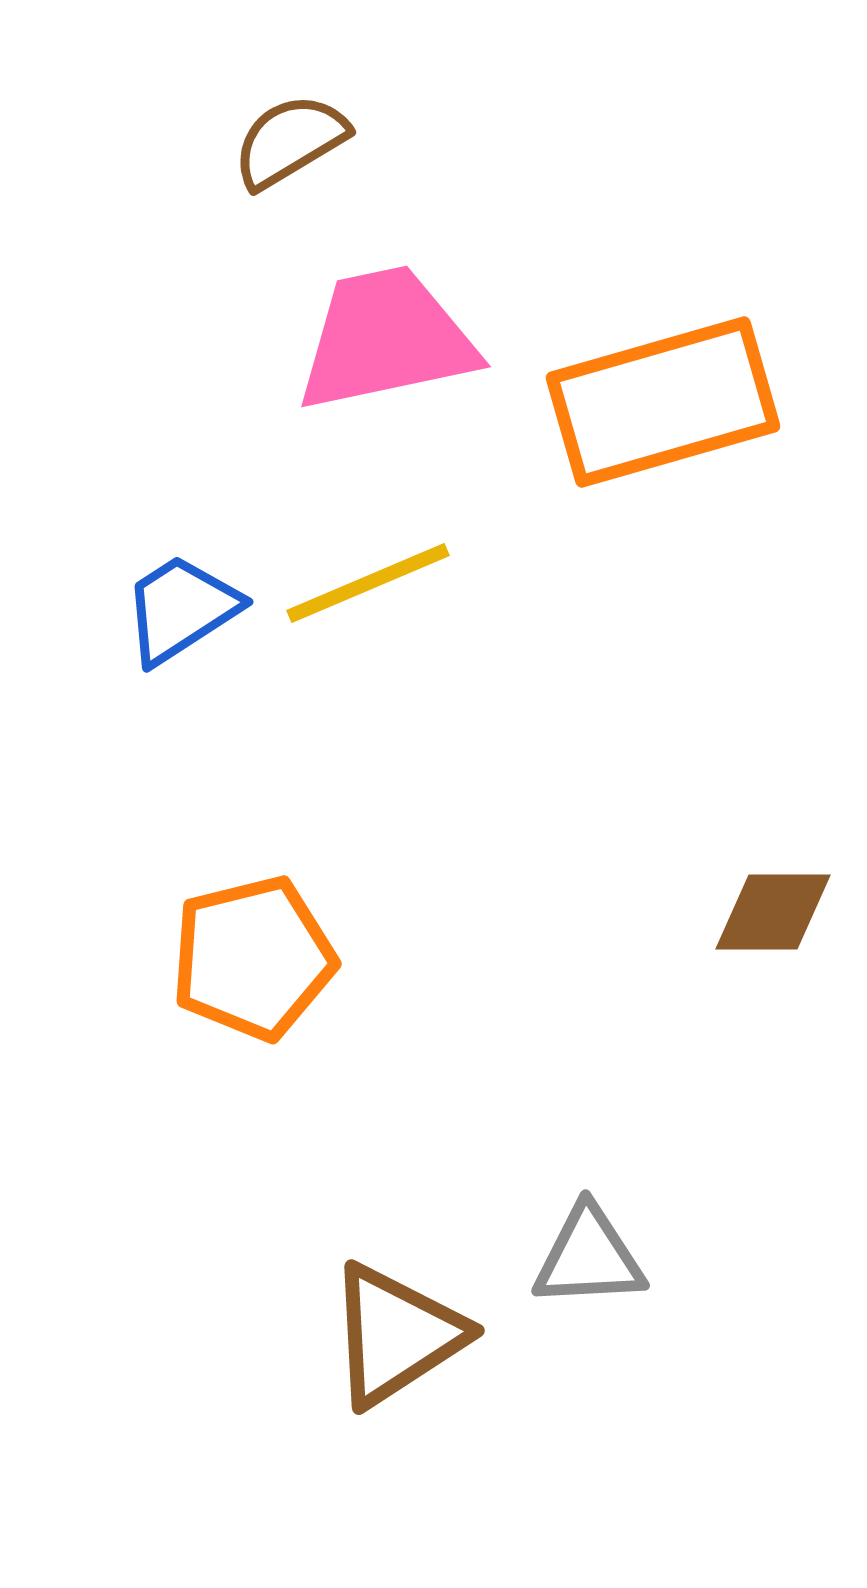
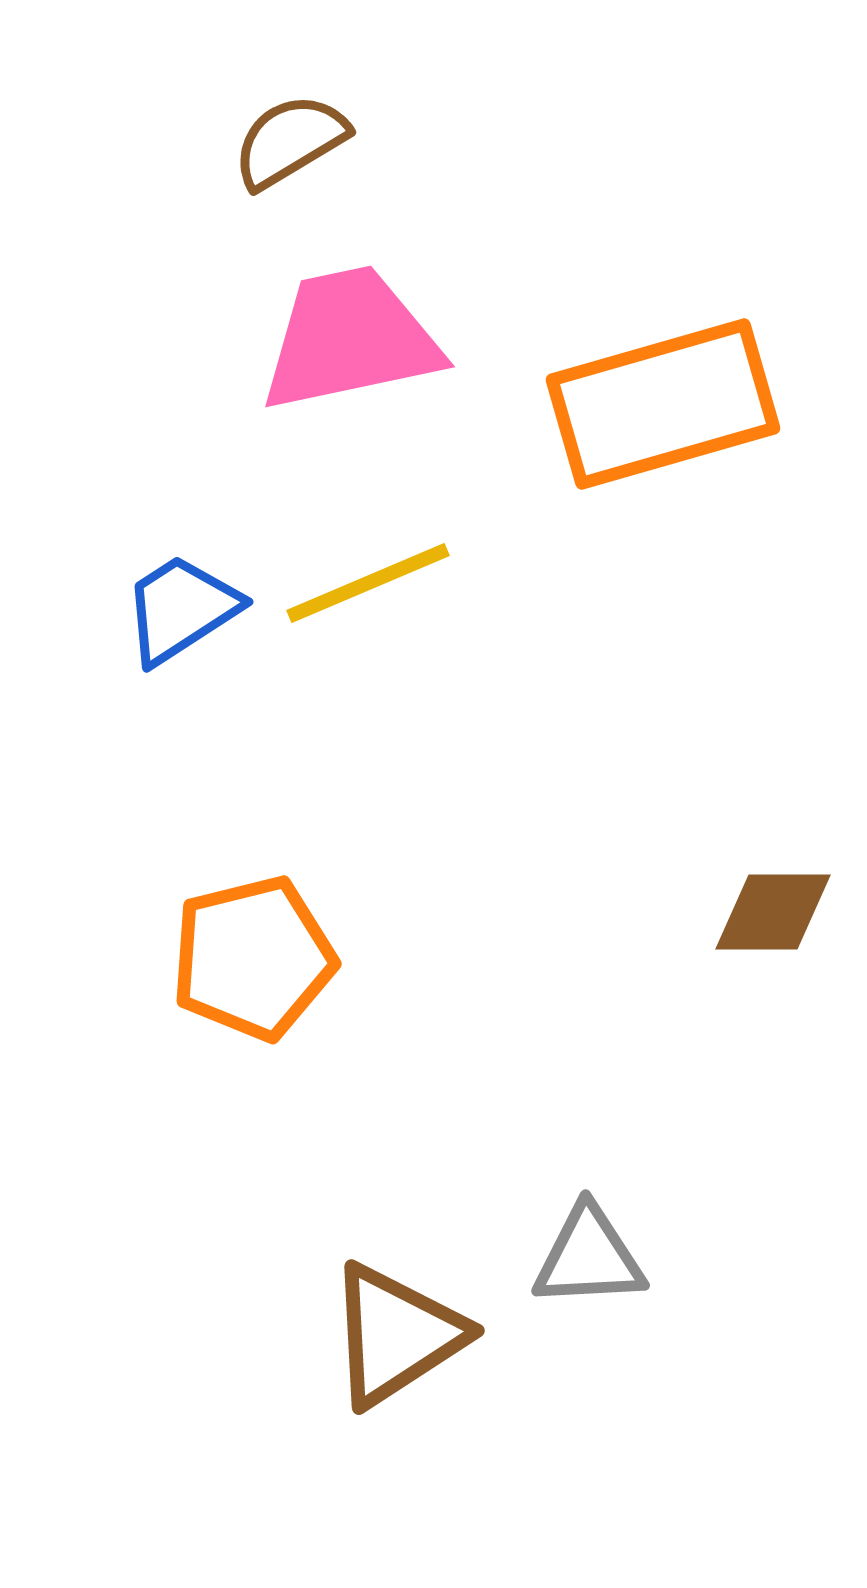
pink trapezoid: moved 36 px left
orange rectangle: moved 2 px down
